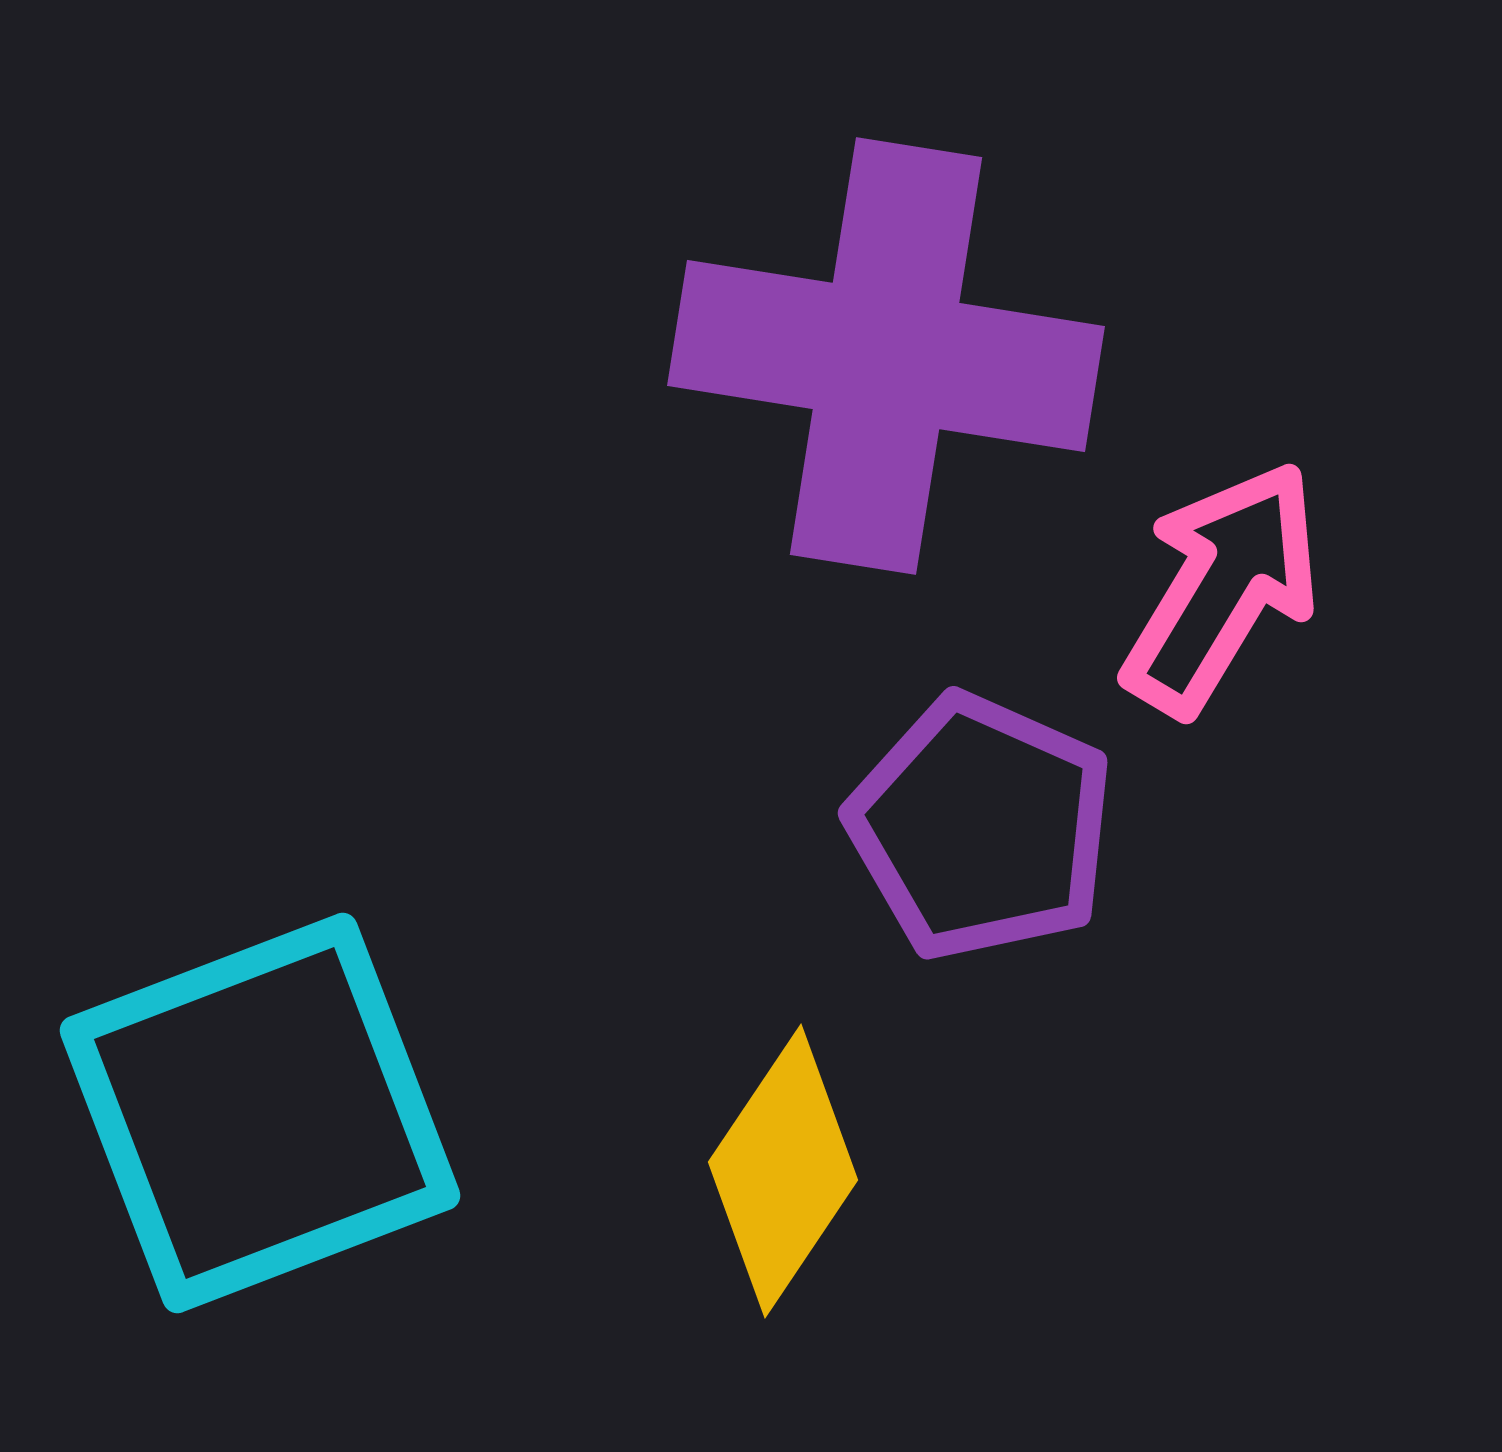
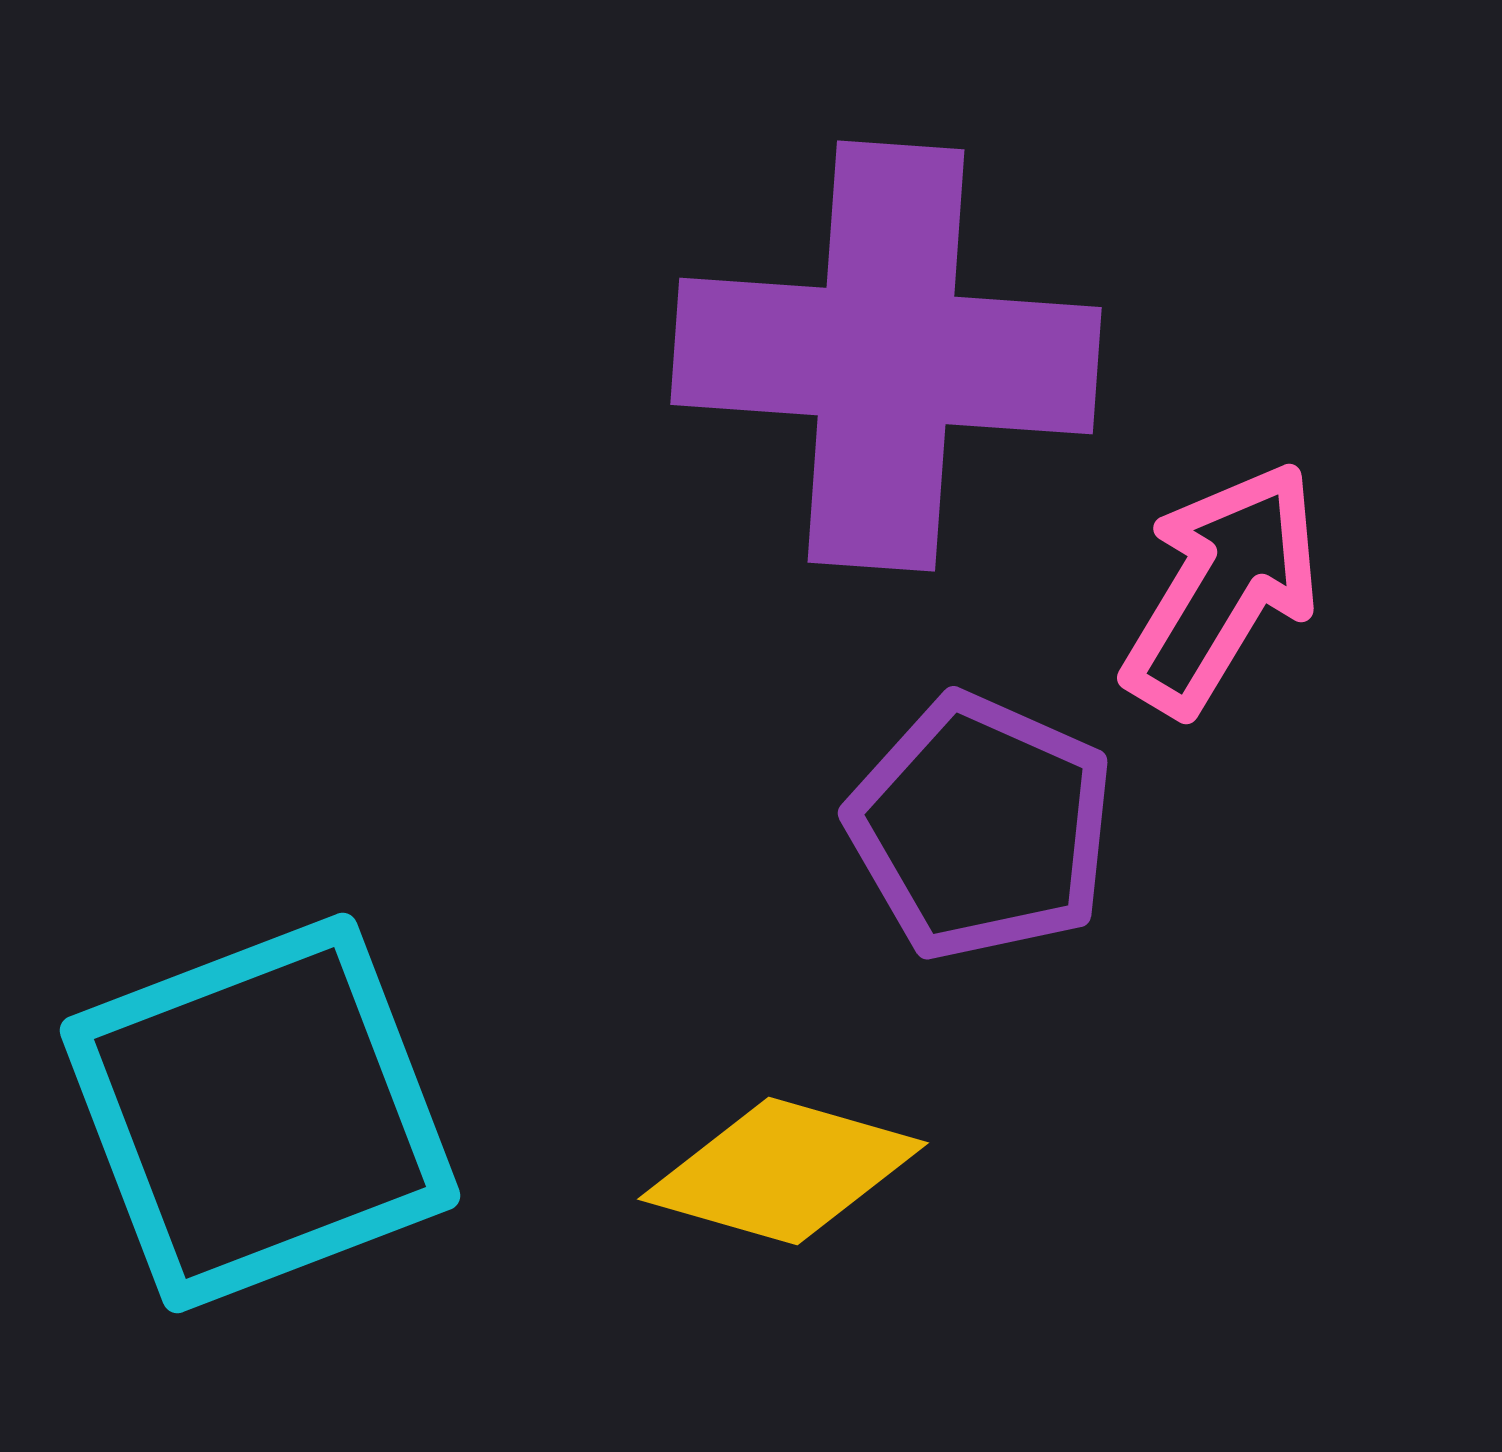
purple cross: rotated 5 degrees counterclockwise
yellow diamond: rotated 72 degrees clockwise
